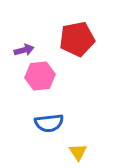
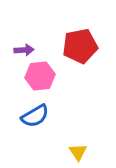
red pentagon: moved 3 px right, 7 px down
purple arrow: rotated 12 degrees clockwise
blue semicircle: moved 14 px left, 7 px up; rotated 24 degrees counterclockwise
